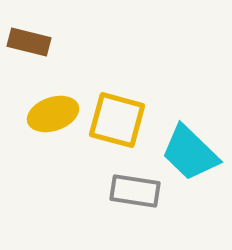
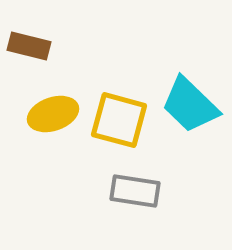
brown rectangle: moved 4 px down
yellow square: moved 2 px right
cyan trapezoid: moved 48 px up
